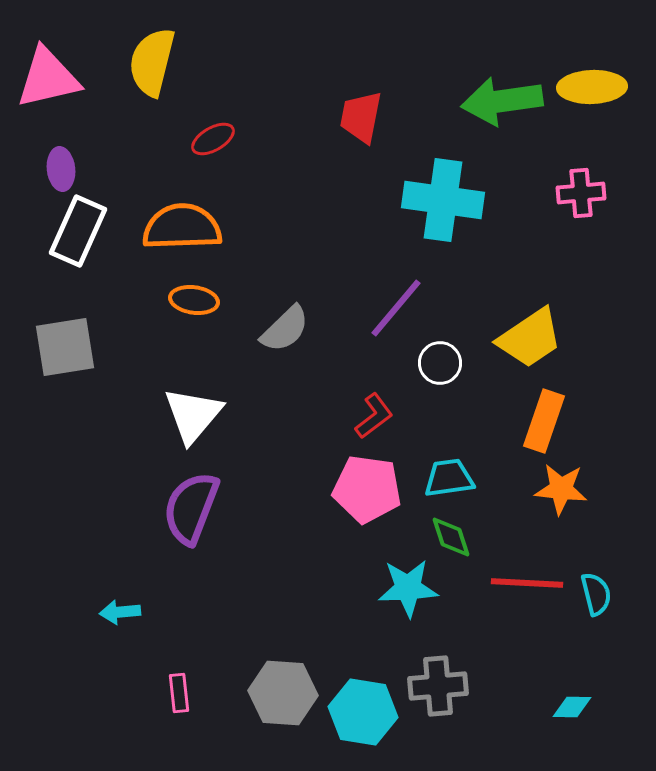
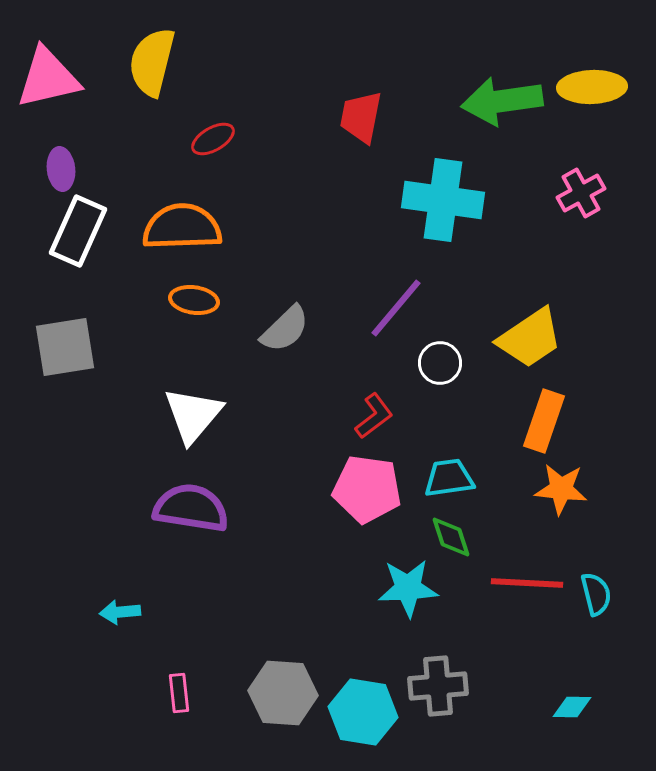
pink cross: rotated 24 degrees counterclockwise
purple semicircle: rotated 78 degrees clockwise
